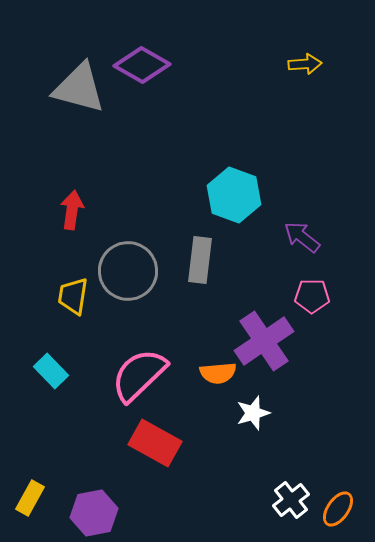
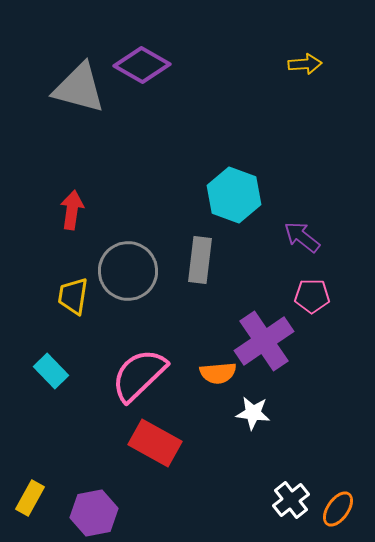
white star: rotated 24 degrees clockwise
